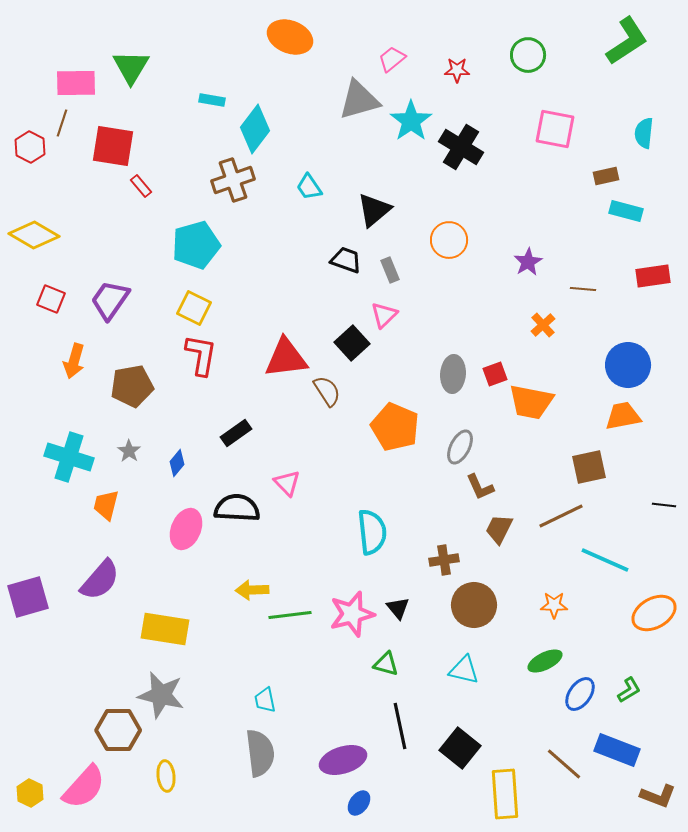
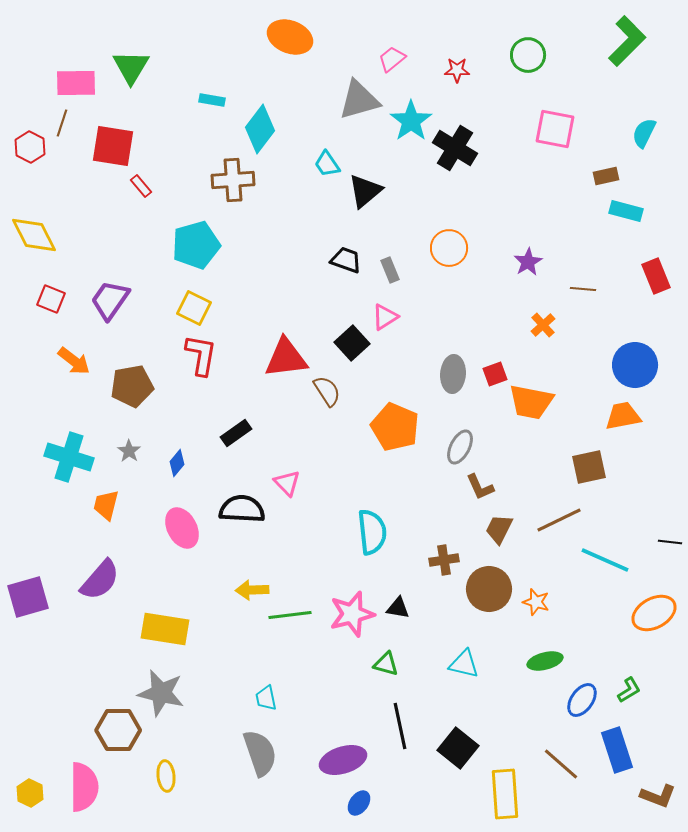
green L-shape at (627, 41): rotated 12 degrees counterclockwise
cyan diamond at (255, 129): moved 5 px right
cyan semicircle at (644, 133): rotated 20 degrees clockwise
black cross at (461, 147): moved 6 px left, 1 px down
brown cross at (233, 180): rotated 15 degrees clockwise
cyan trapezoid at (309, 187): moved 18 px right, 23 px up
black triangle at (374, 210): moved 9 px left, 19 px up
yellow diamond at (34, 235): rotated 33 degrees clockwise
orange circle at (449, 240): moved 8 px down
red rectangle at (653, 276): moved 3 px right; rotated 76 degrees clockwise
pink triangle at (384, 315): moved 1 px right, 2 px down; rotated 12 degrees clockwise
orange arrow at (74, 361): rotated 68 degrees counterclockwise
blue circle at (628, 365): moved 7 px right
black line at (664, 505): moved 6 px right, 37 px down
black semicircle at (237, 508): moved 5 px right, 1 px down
brown line at (561, 516): moved 2 px left, 4 px down
pink ellipse at (186, 529): moved 4 px left, 1 px up; rotated 51 degrees counterclockwise
brown circle at (474, 605): moved 15 px right, 16 px up
orange star at (554, 605): moved 18 px left, 3 px up; rotated 16 degrees clockwise
black triangle at (398, 608): rotated 40 degrees counterclockwise
green ellipse at (545, 661): rotated 12 degrees clockwise
cyan triangle at (464, 670): moved 6 px up
blue ellipse at (580, 694): moved 2 px right, 6 px down
gray star at (161, 695): moved 2 px up
cyan trapezoid at (265, 700): moved 1 px right, 2 px up
black square at (460, 748): moved 2 px left
blue rectangle at (617, 750): rotated 51 degrees clockwise
gray semicircle at (260, 753): rotated 12 degrees counterclockwise
brown line at (564, 764): moved 3 px left
pink semicircle at (84, 787): rotated 42 degrees counterclockwise
